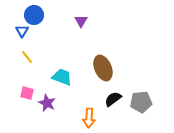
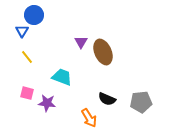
purple triangle: moved 21 px down
brown ellipse: moved 16 px up
black semicircle: moved 6 px left; rotated 120 degrees counterclockwise
purple star: rotated 18 degrees counterclockwise
orange arrow: rotated 36 degrees counterclockwise
